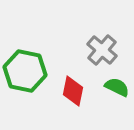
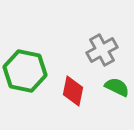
gray cross: rotated 20 degrees clockwise
